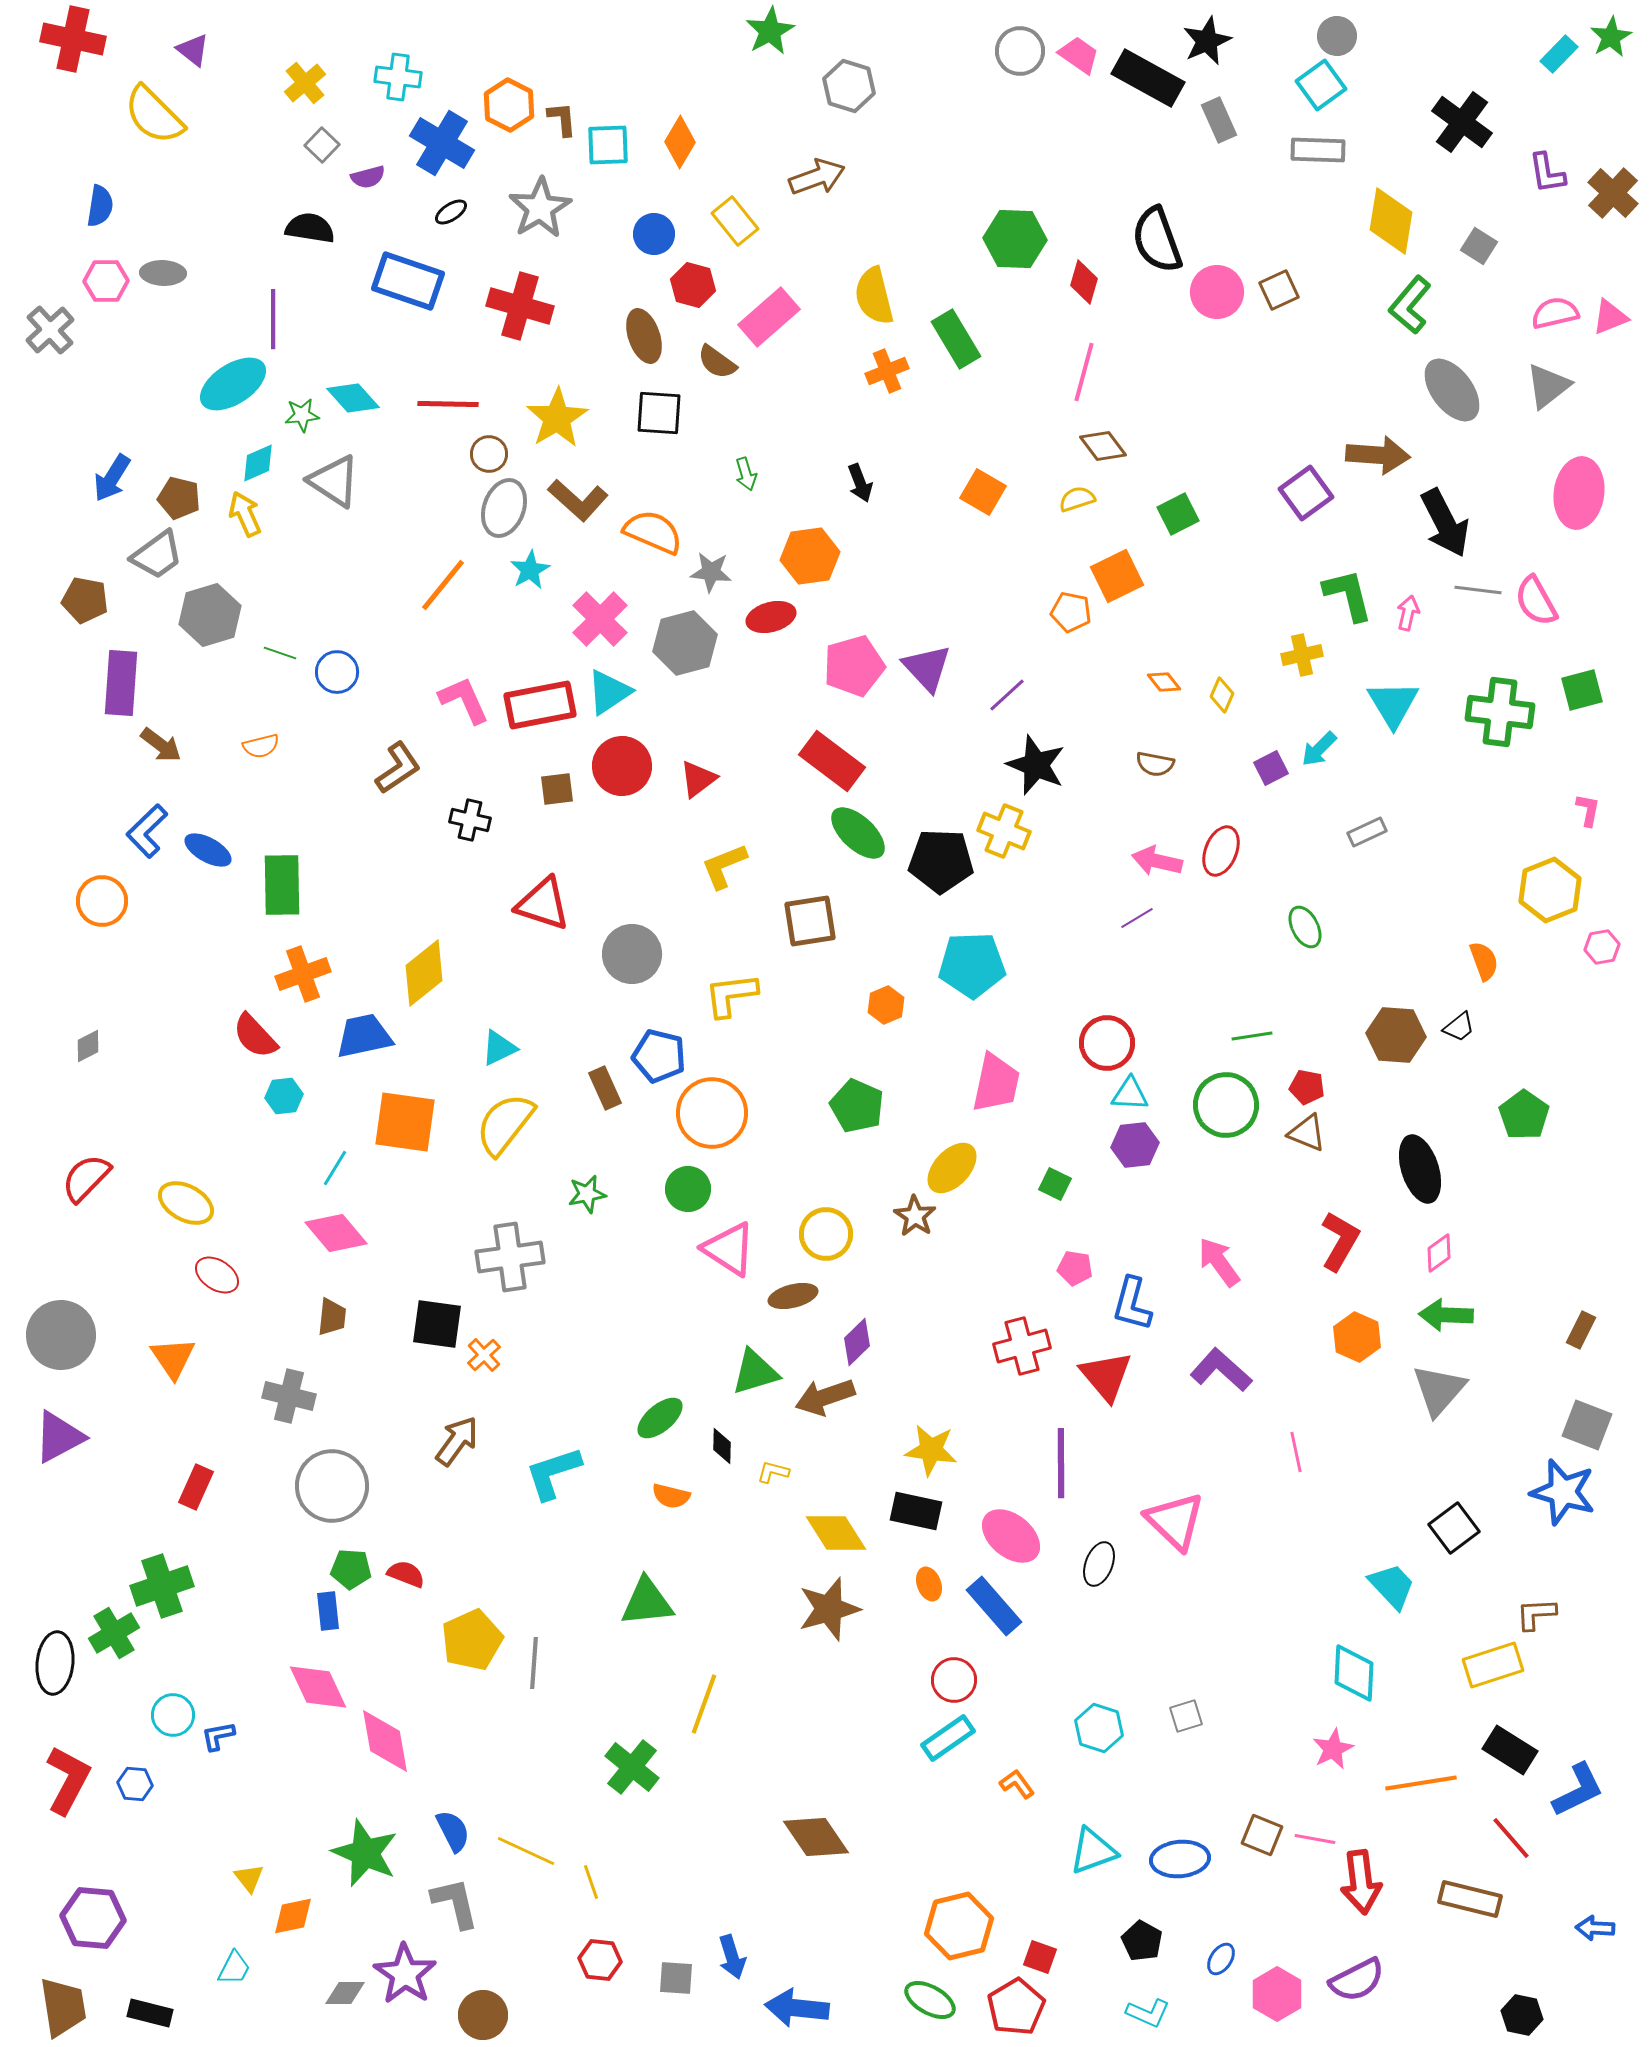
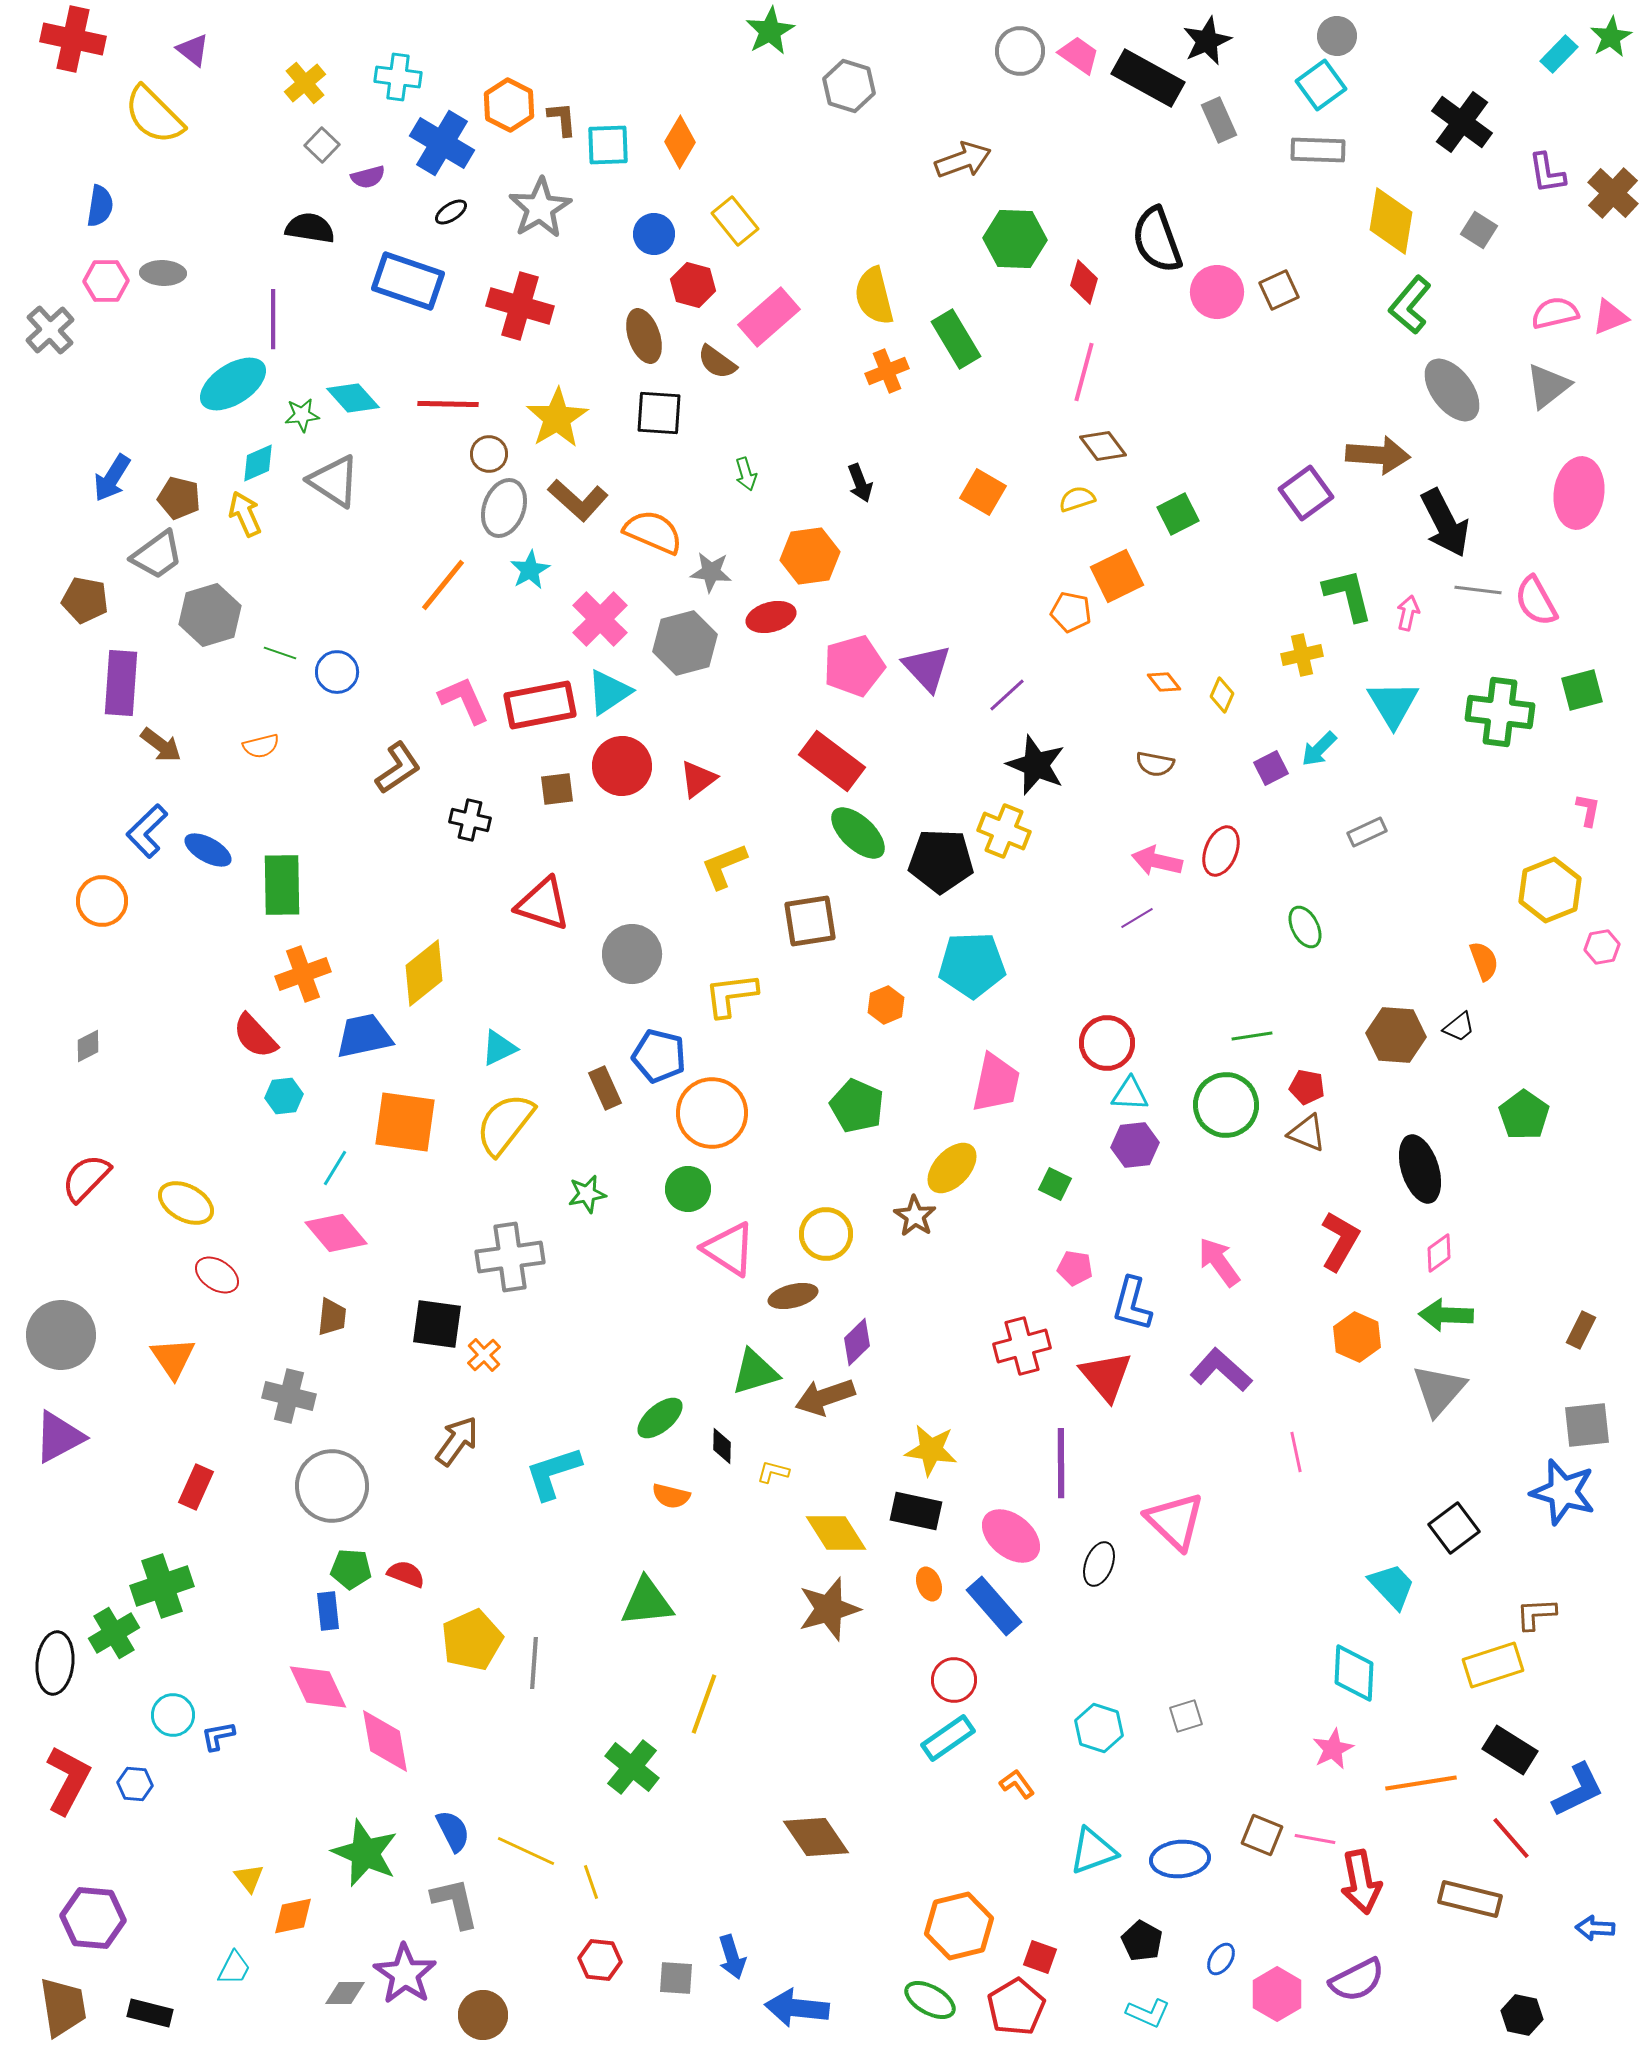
brown arrow at (817, 177): moved 146 px right, 17 px up
gray square at (1479, 246): moved 16 px up
gray square at (1587, 1425): rotated 27 degrees counterclockwise
red arrow at (1361, 1882): rotated 4 degrees counterclockwise
